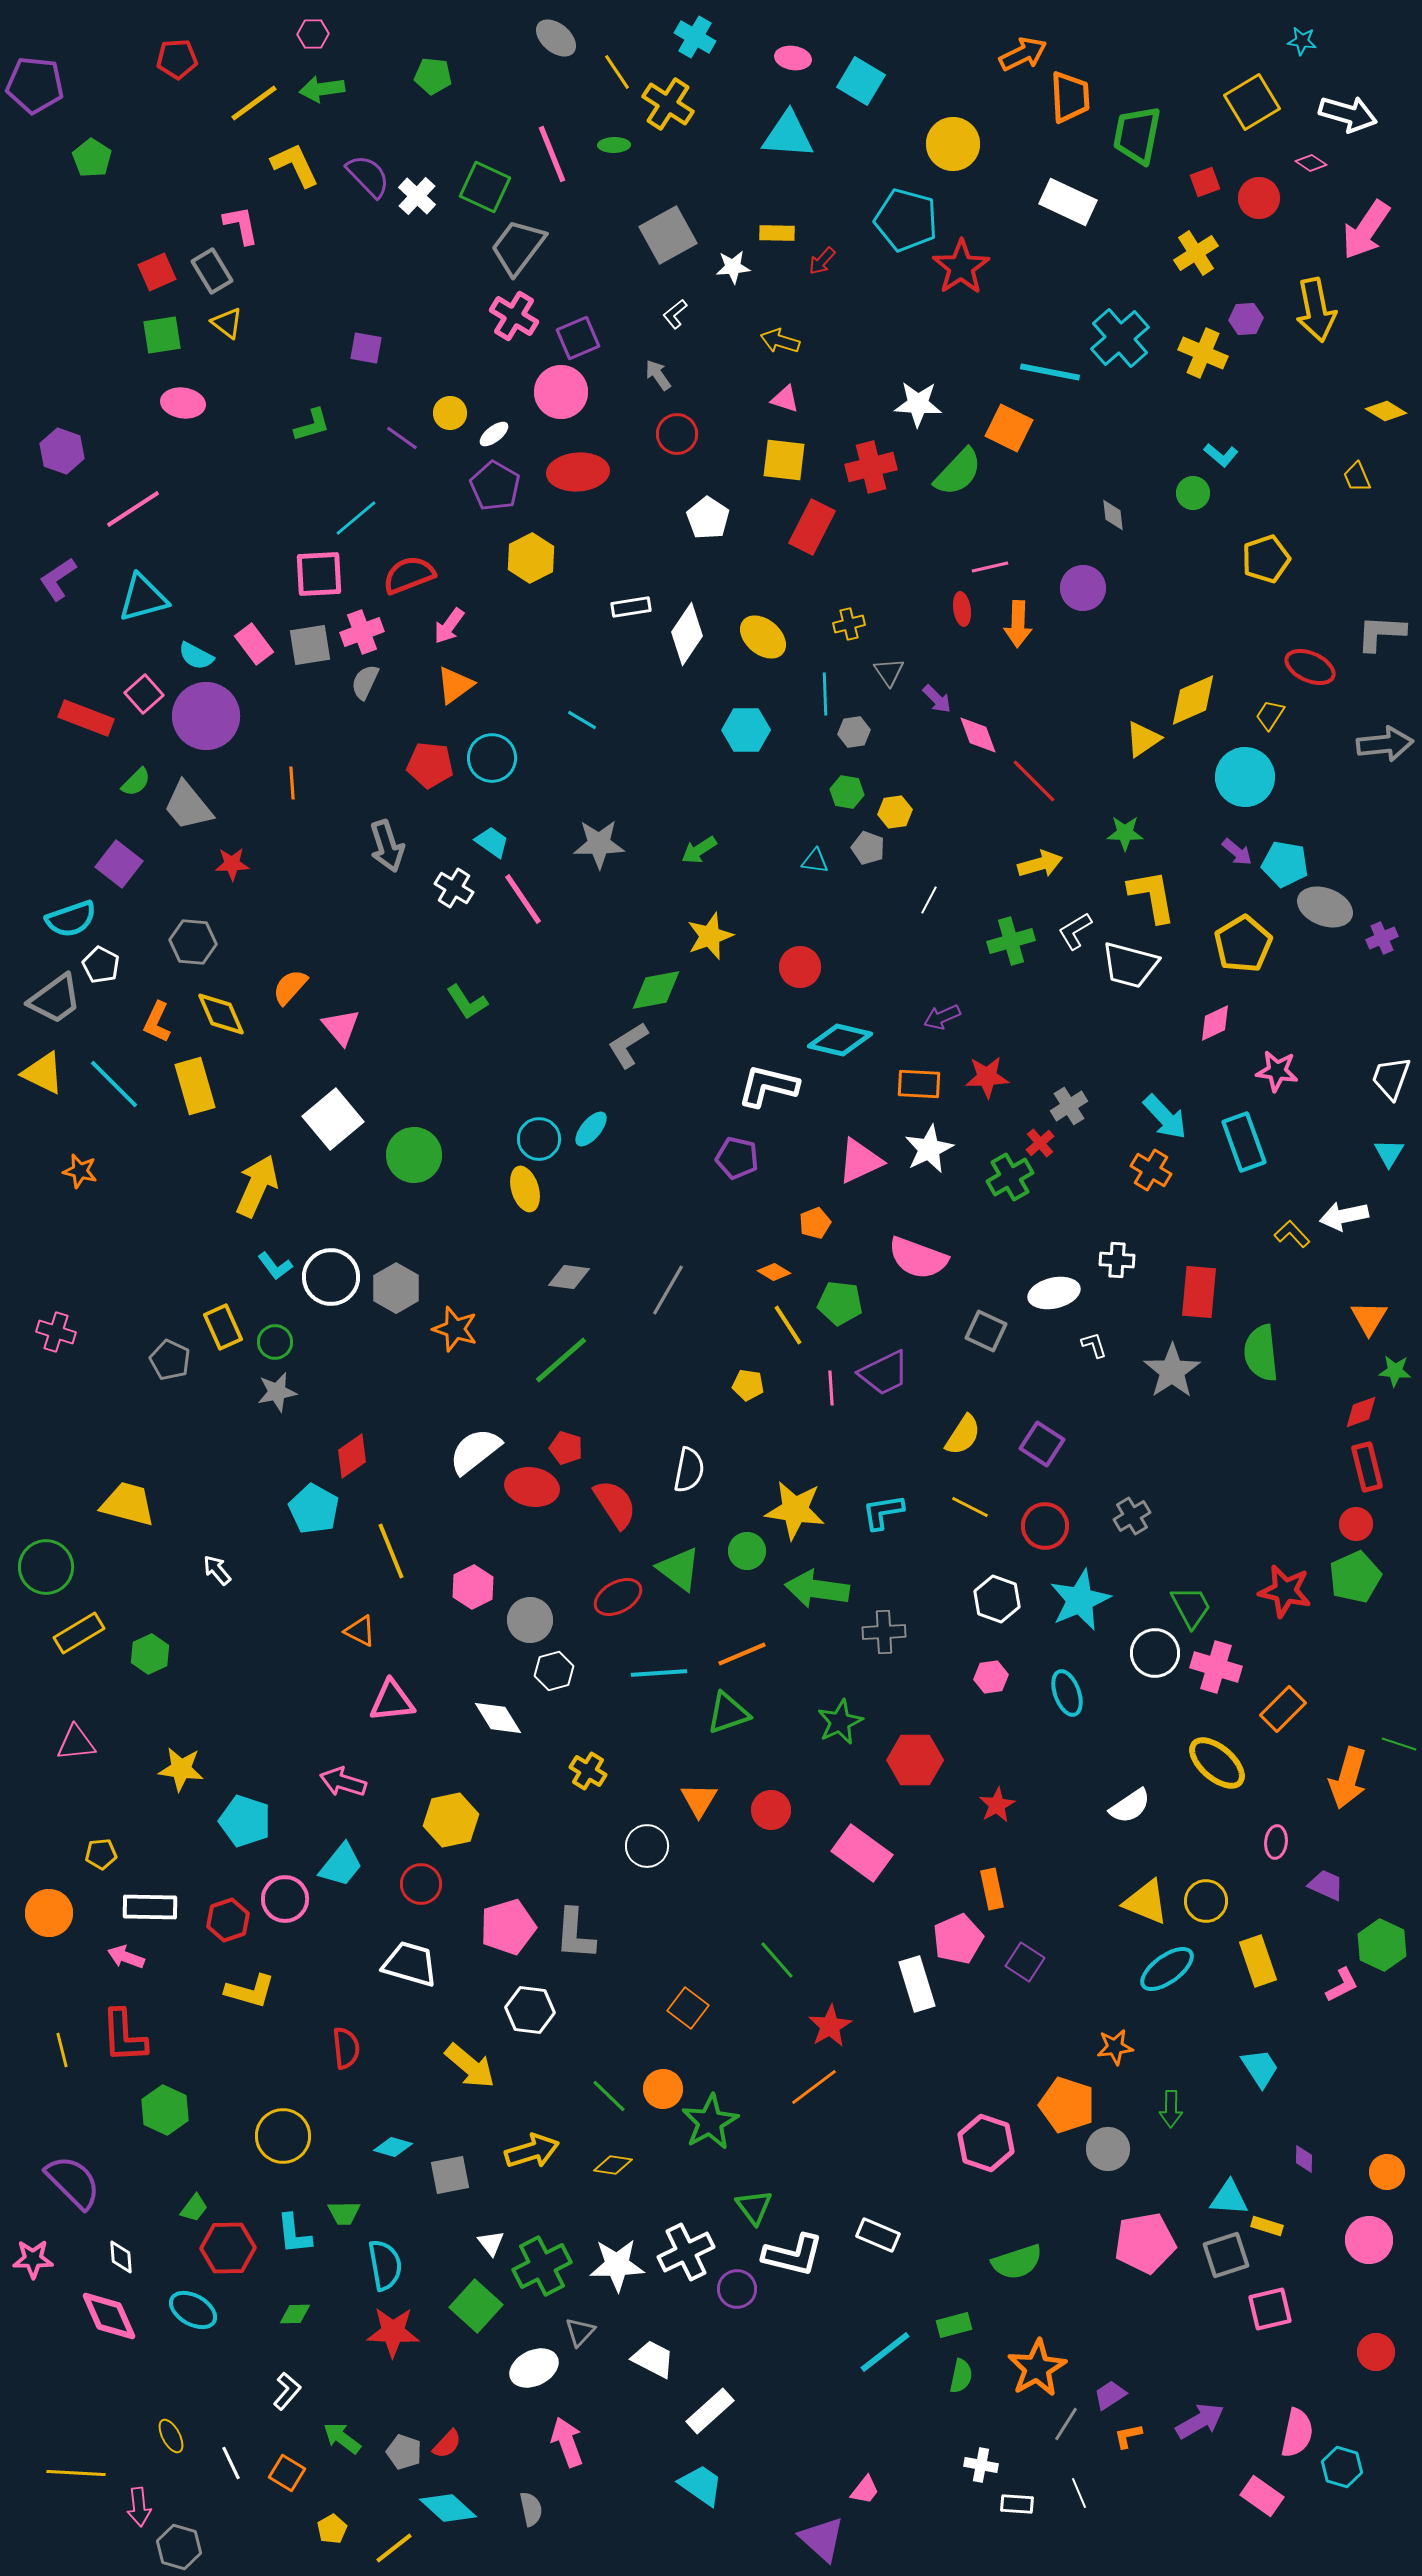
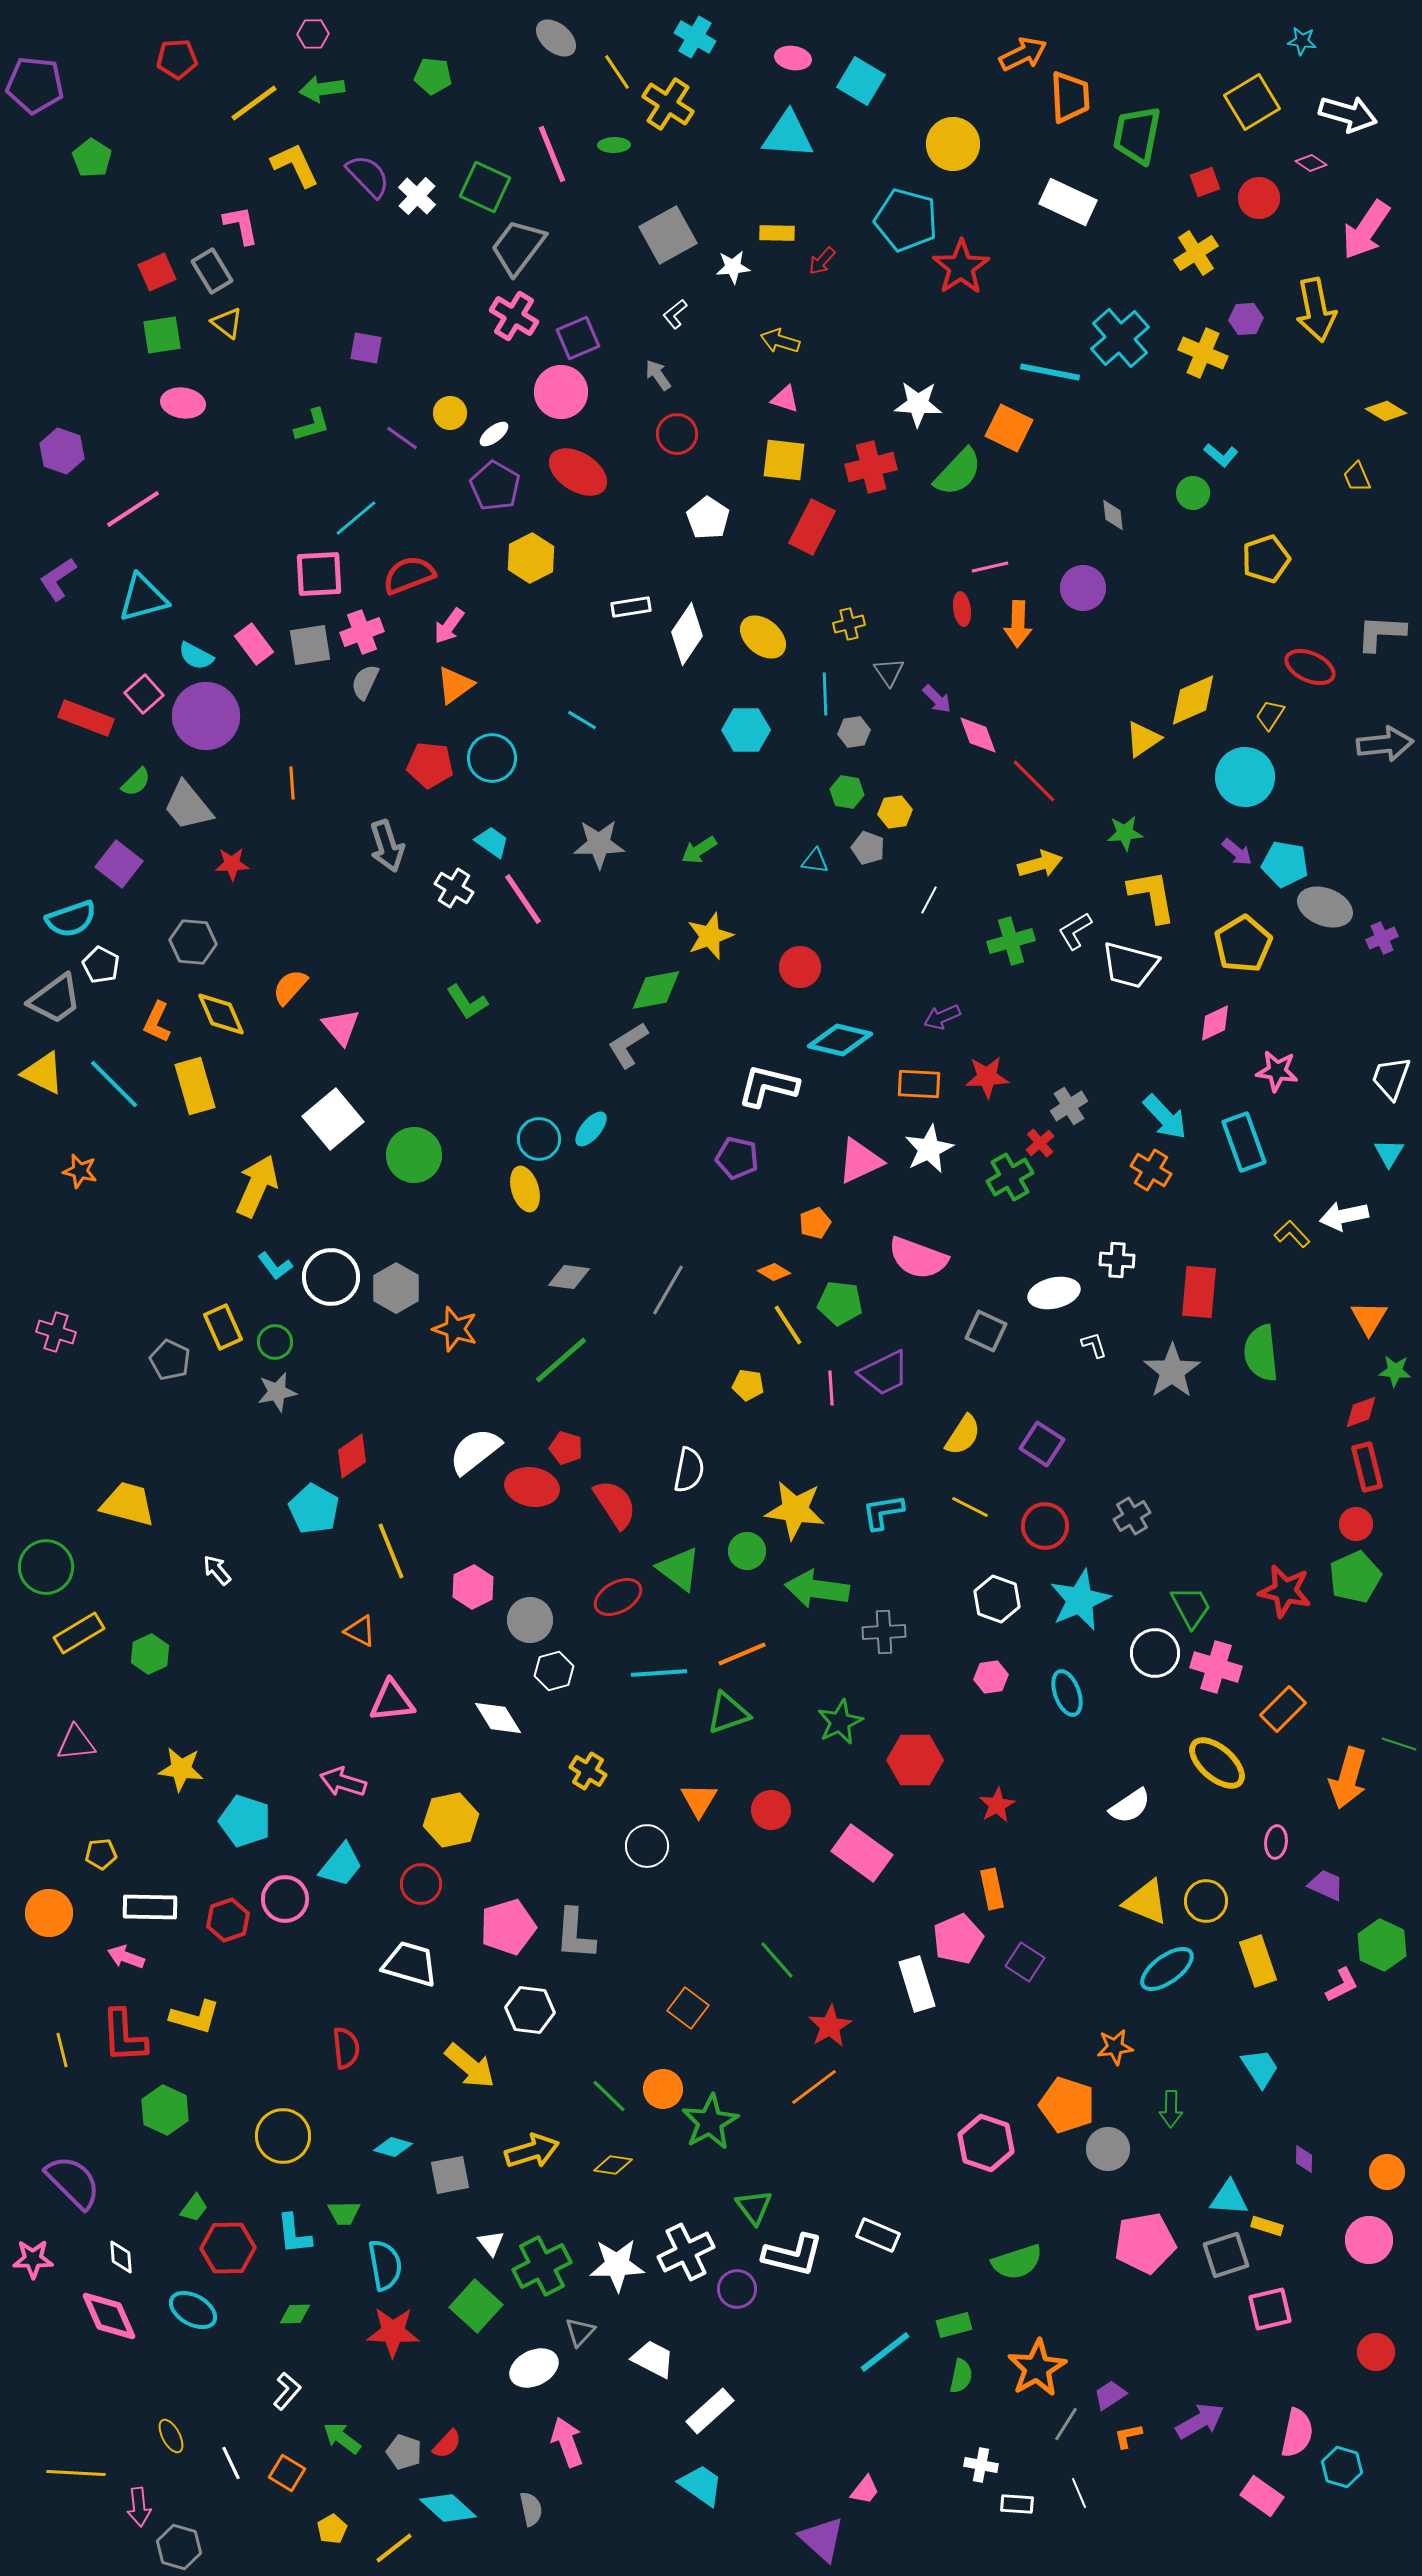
red ellipse at (578, 472): rotated 36 degrees clockwise
green star at (1125, 833): rotated 6 degrees counterclockwise
yellow L-shape at (250, 1991): moved 55 px left, 26 px down
